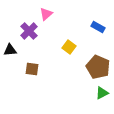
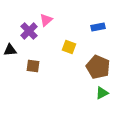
pink triangle: moved 6 px down
blue rectangle: rotated 40 degrees counterclockwise
yellow square: rotated 16 degrees counterclockwise
brown square: moved 1 px right, 3 px up
